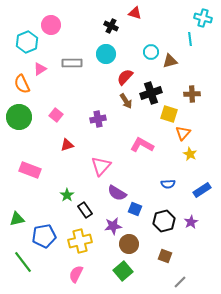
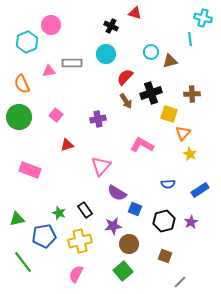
pink triangle at (40, 69): moved 9 px right, 2 px down; rotated 24 degrees clockwise
blue rectangle at (202, 190): moved 2 px left
green star at (67, 195): moved 8 px left, 18 px down; rotated 16 degrees counterclockwise
